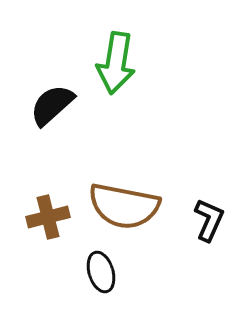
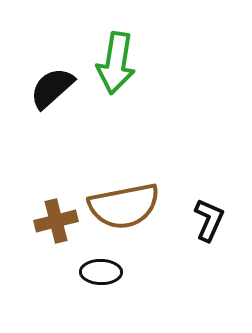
black semicircle: moved 17 px up
brown semicircle: rotated 22 degrees counterclockwise
brown cross: moved 8 px right, 4 px down
black ellipse: rotated 72 degrees counterclockwise
